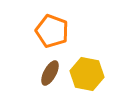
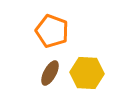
yellow hexagon: moved 1 px up; rotated 8 degrees counterclockwise
